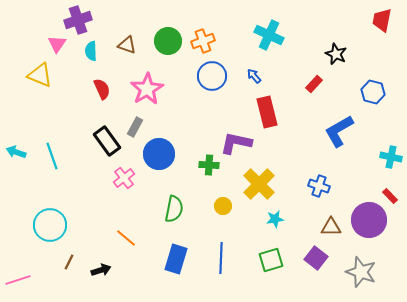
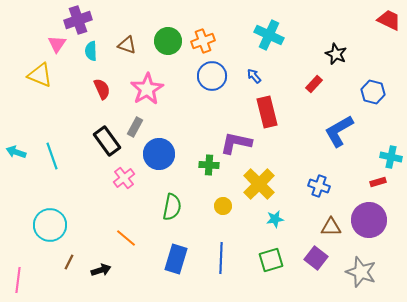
red trapezoid at (382, 20): moved 7 px right; rotated 105 degrees clockwise
red rectangle at (390, 196): moved 12 px left, 14 px up; rotated 63 degrees counterclockwise
green semicircle at (174, 209): moved 2 px left, 2 px up
pink line at (18, 280): rotated 65 degrees counterclockwise
